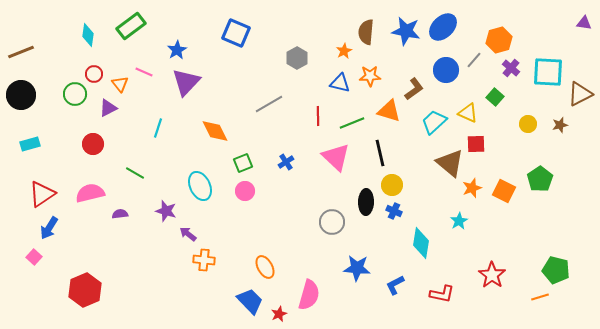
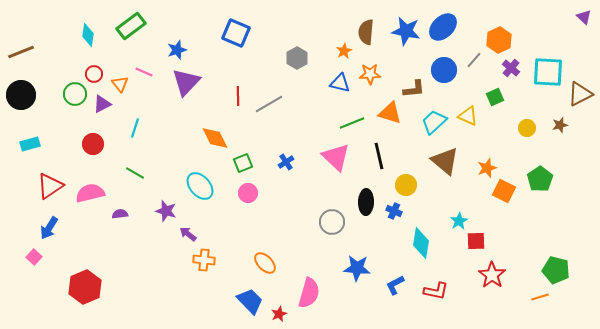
purple triangle at (584, 23): moved 6 px up; rotated 35 degrees clockwise
orange hexagon at (499, 40): rotated 10 degrees counterclockwise
blue star at (177, 50): rotated 12 degrees clockwise
blue circle at (446, 70): moved 2 px left
orange star at (370, 76): moved 2 px up
brown L-shape at (414, 89): rotated 30 degrees clockwise
green square at (495, 97): rotated 24 degrees clockwise
purple triangle at (108, 108): moved 6 px left, 4 px up
orange triangle at (389, 111): moved 1 px right, 2 px down
yellow triangle at (468, 113): moved 3 px down
red line at (318, 116): moved 80 px left, 20 px up
yellow circle at (528, 124): moved 1 px left, 4 px down
cyan line at (158, 128): moved 23 px left
orange diamond at (215, 131): moved 7 px down
red square at (476, 144): moved 97 px down
black line at (380, 153): moved 1 px left, 3 px down
brown triangle at (450, 163): moved 5 px left, 2 px up
yellow circle at (392, 185): moved 14 px right
cyan ellipse at (200, 186): rotated 16 degrees counterclockwise
orange star at (472, 188): moved 15 px right, 20 px up
pink circle at (245, 191): moved 3 px right, 2 px down
red triangle at (42, 194): moved 8 px right, 8 px up
orange ellipse at (265, 267): moved 4 px up; rotated 15 degrees counterclockwise
red hexagon at (85, 290): moved 3 px up
red L-shape at (442, 294): moved 6 px left, 3 px up
pink semicircle at (309, 295): moved 2 px up
